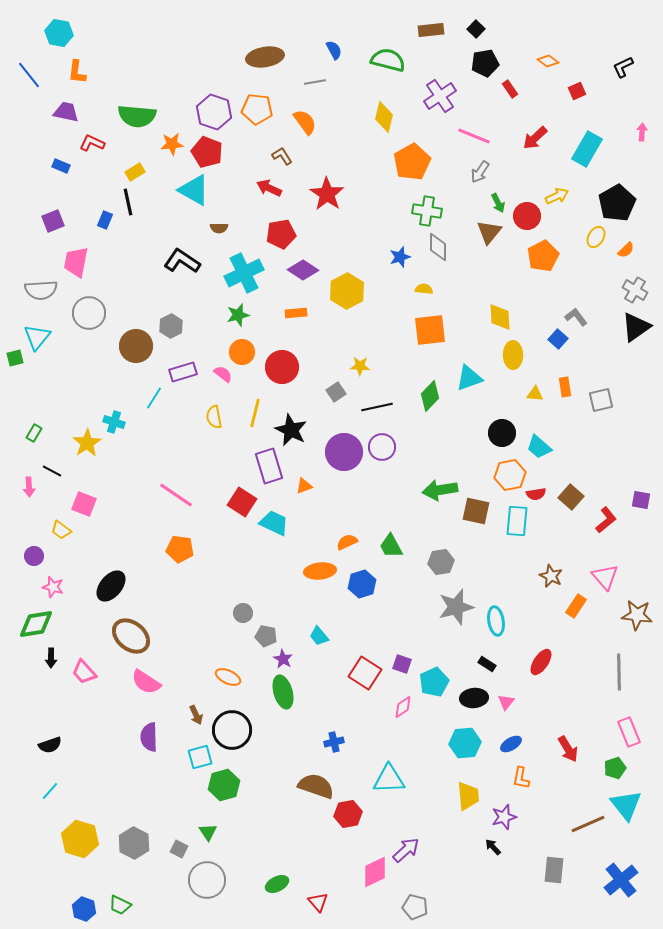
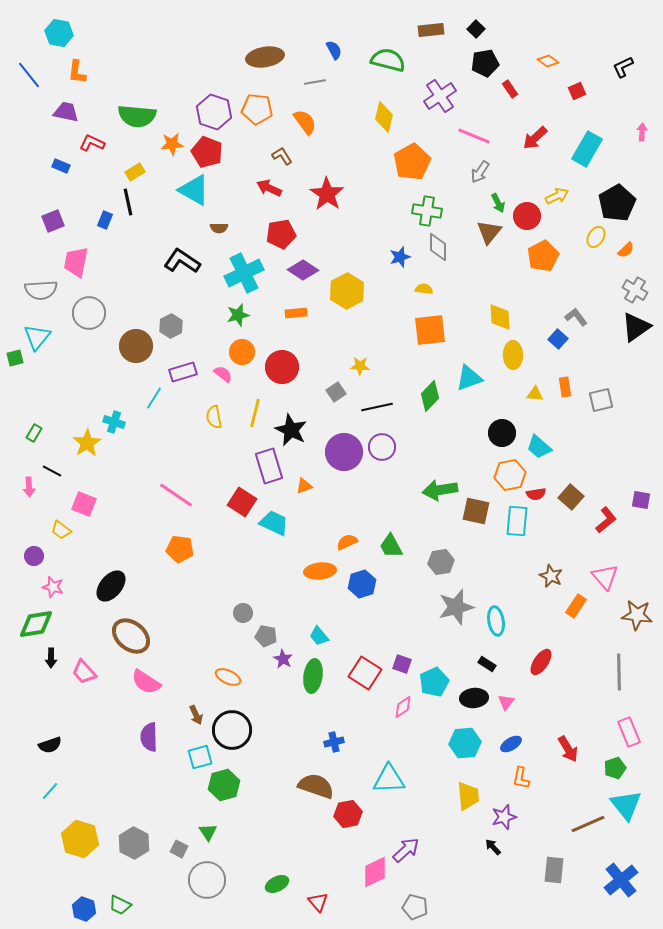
green ellipse at (283, 692): moved 30 px right, 16 px up; rotated 24 degrees clockwise
